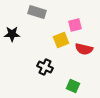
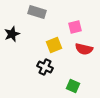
pink square: moved 2 px down
black star: rotated 21 degrees counterclockwise
yellow square: moved 7 px left, 5 px down
